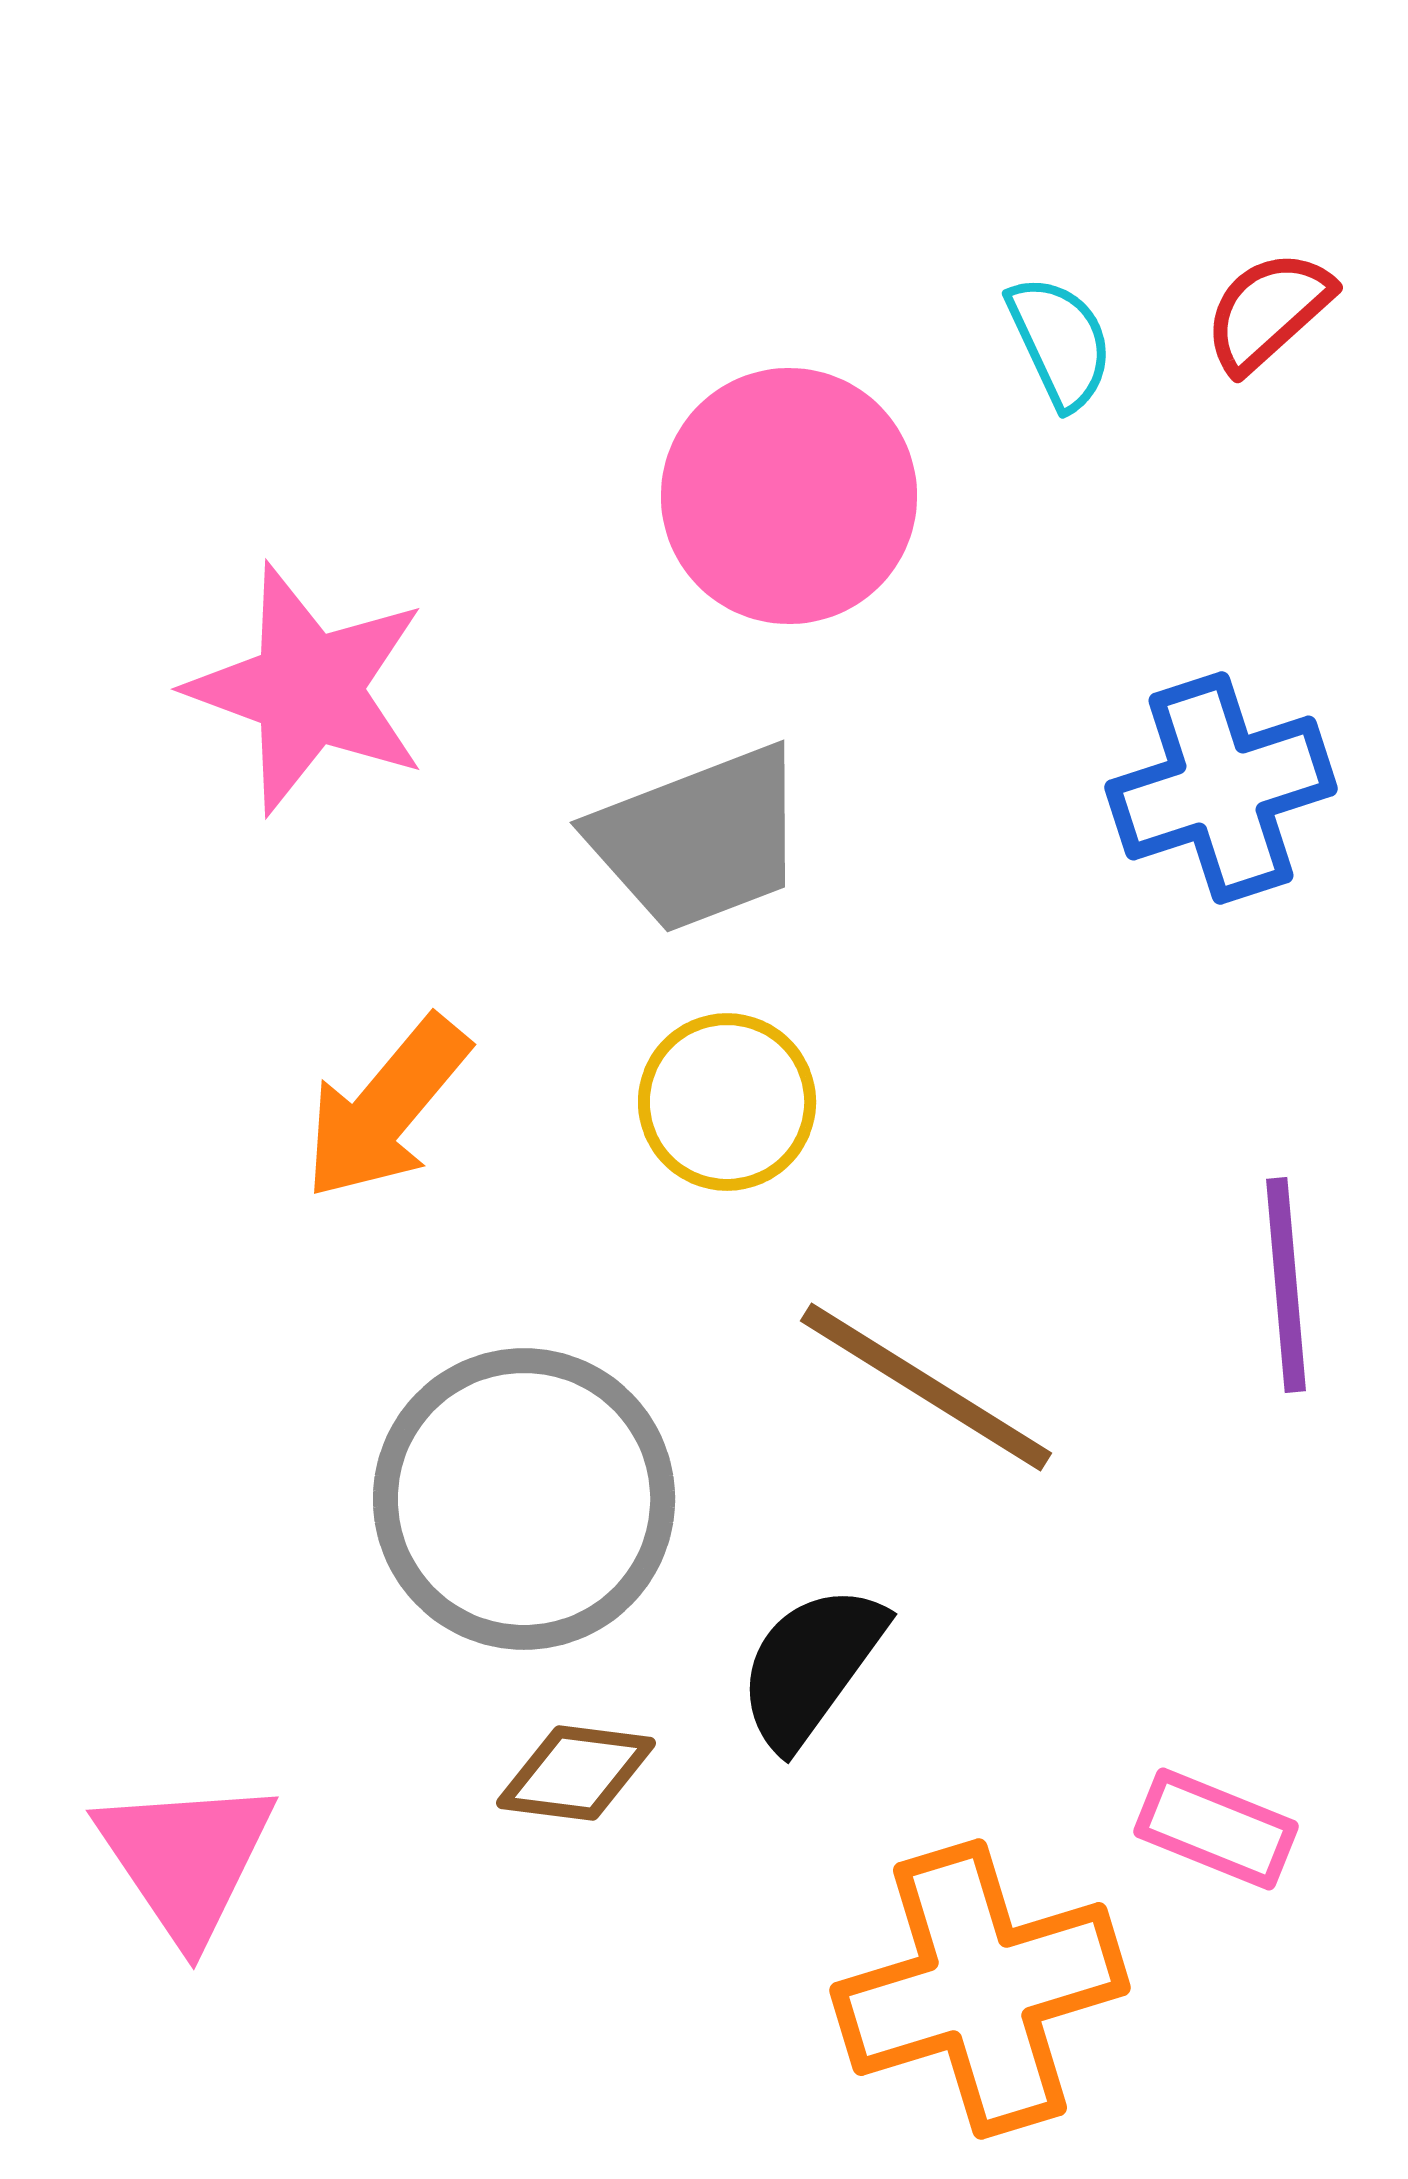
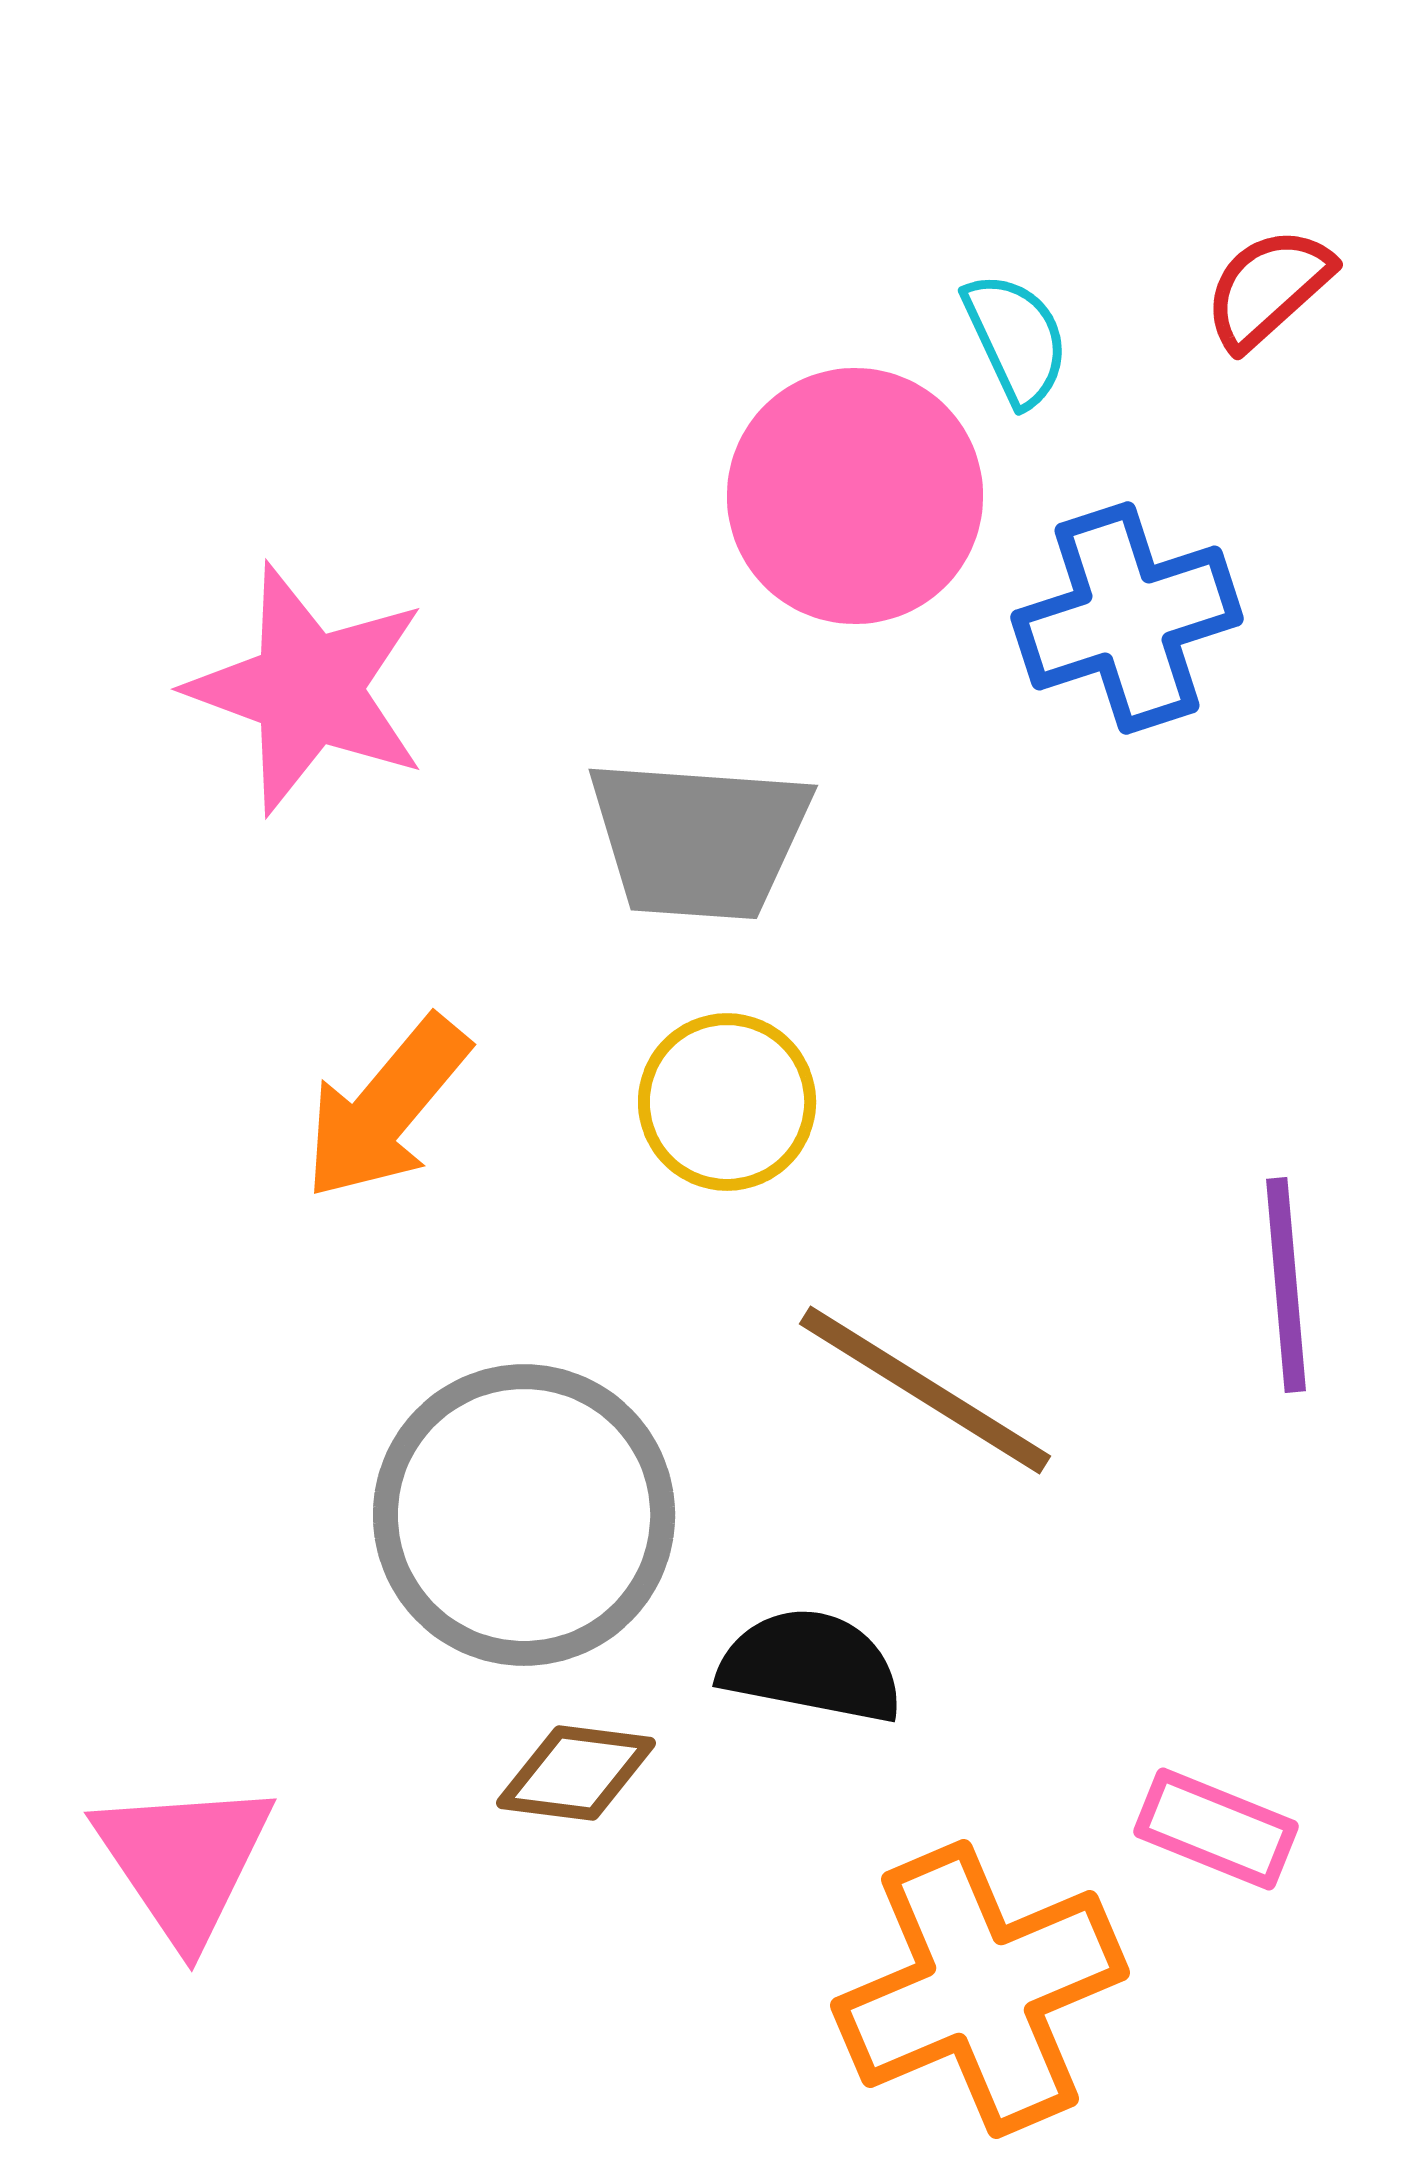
red semicircle: moved 23 px up
cyan semicircle: moved 44 px left, 3 px up
pink circle: moved 66 px right
blue cross: moved 94 px left, 170 px up
gray trapezoid: rotated 25 degrees clockwise
brown line: moved 1 px left, 3 px down
gray circle: moved 16 px down
black semicircle: rotated 65 degrees clockwise
pink triangle: moved 2 px left, 2 px down
orange cross: rotated 6 degrees counterclockwise
